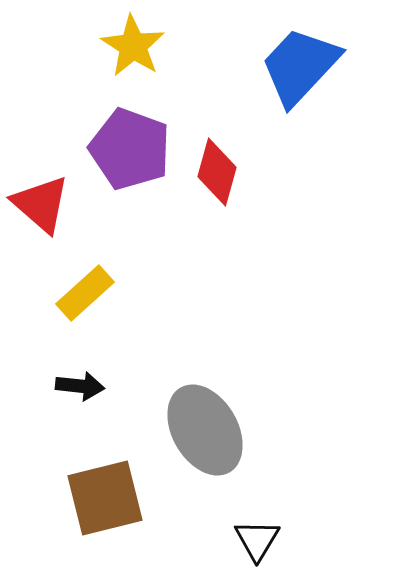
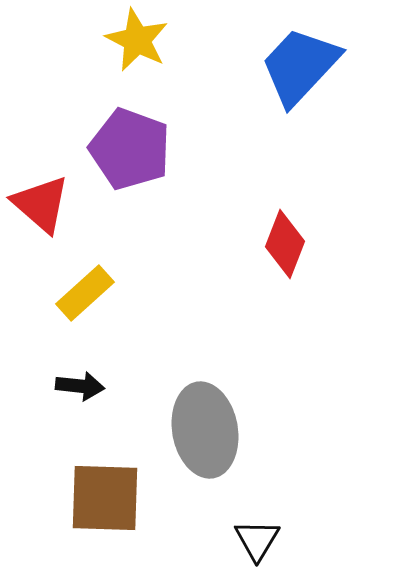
yellow star: moved 4 px right, 6 px up; rotated 6 degrees counterclockwise
red diamond: moved 68 px right, 72 px down; rotated 6 degrees clockwise
gray ellipse: rotated 20 degrees clockwise
brown square: rotated 16 degrees clockwise
